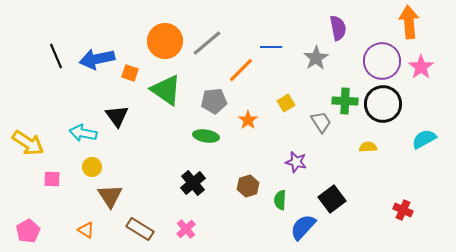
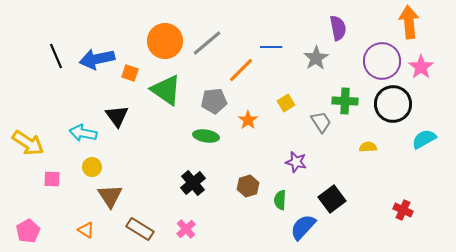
black circle: moved 10 px right
